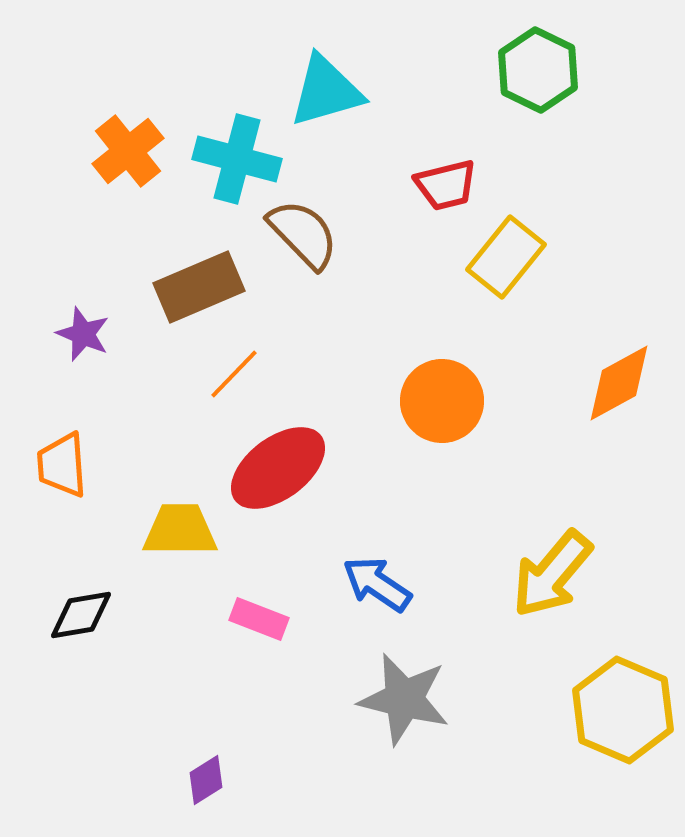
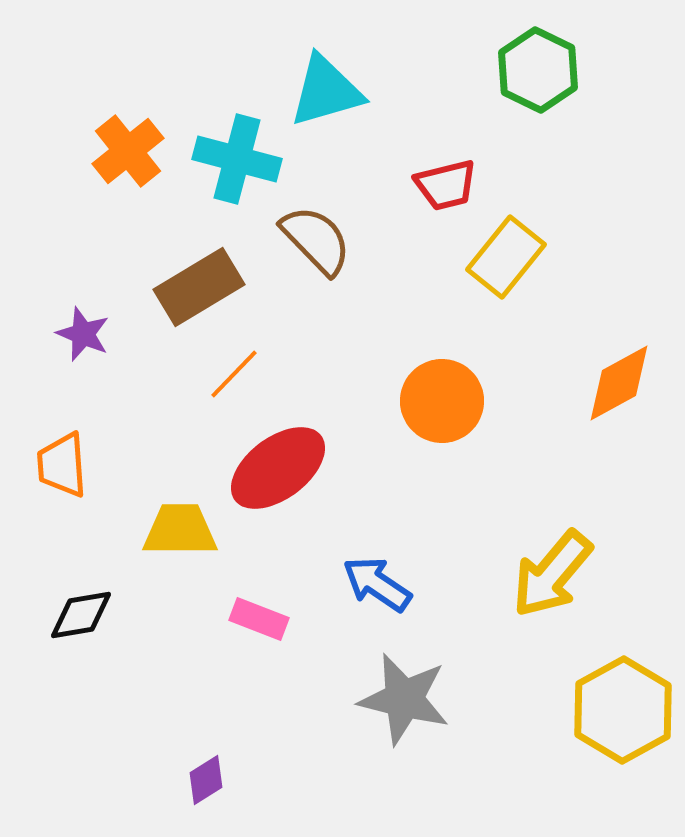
brown semicircle: moved 13 px right, 6 px down
brown rectangle: rotated 8 degrees counterclockwise
yellow hexagon: rotated 8 degrees clockwise
